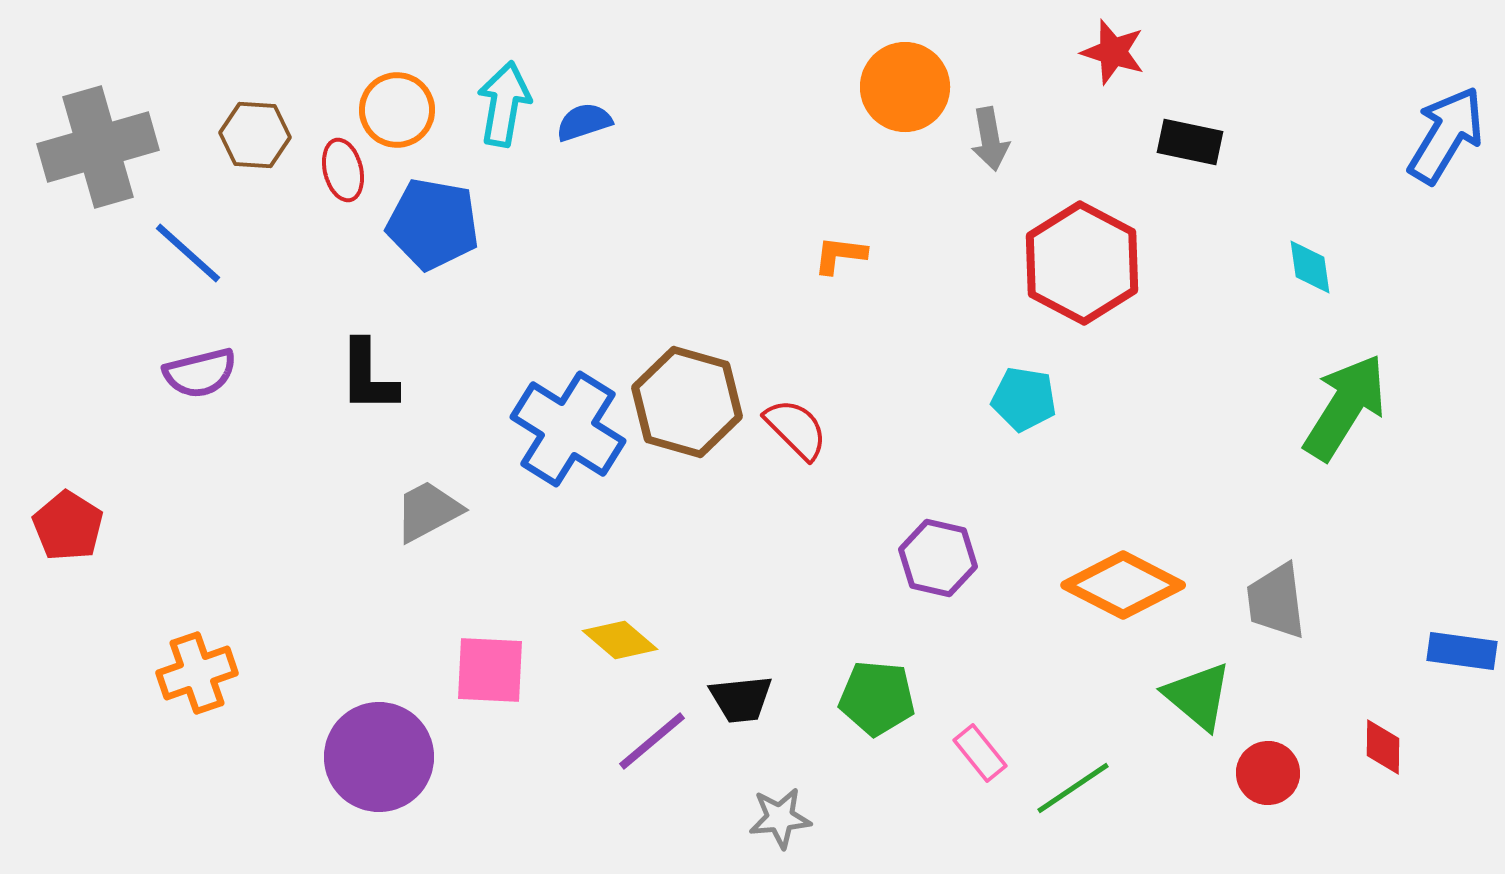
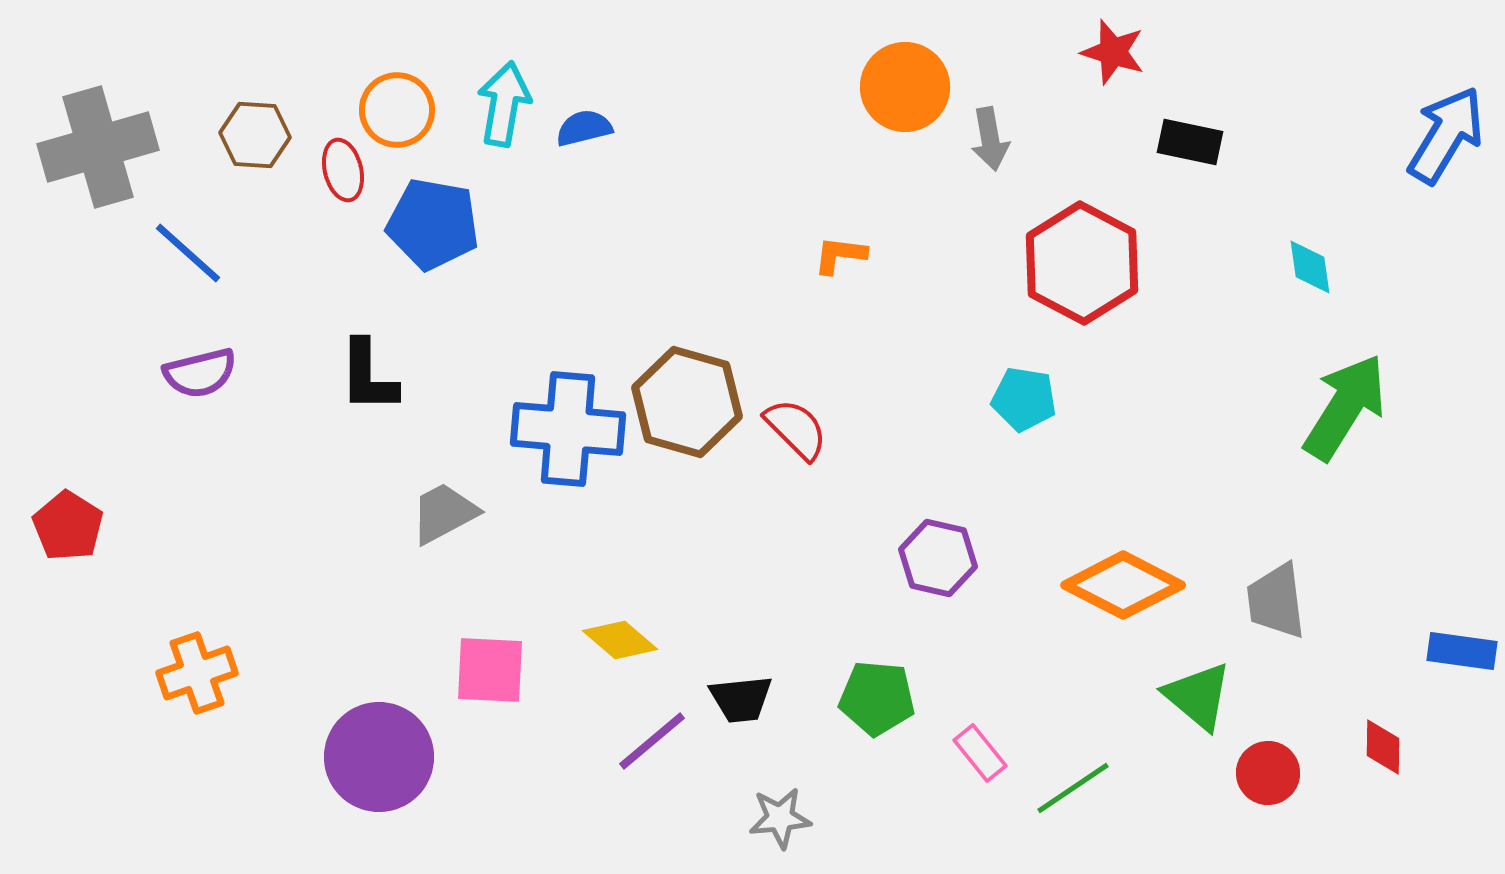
blue semicircle at (584, 122): moved 6 px down; rotated 4 degrees clockwise
blue cross at (568, 429): rotated 27 degrees counterclockwise
gray trapezoid at (428, 511): moved 16 px right, 2 px down
